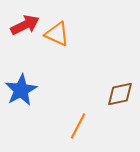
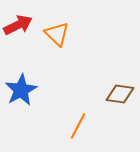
red arrow: moved 7 px left
orange triangle: rotated 20 degrees clockwise
brown diamond: rotated 20 degrees clockwise
